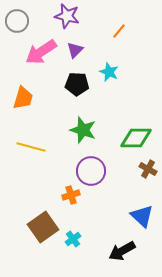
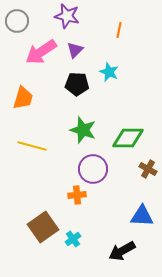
orange line: moved 1 px up; rotated 28 degrees counterclockwise
green diamond: moved 8 px left
yellow line: moved 1 px right, 1 px up
purple circle: moved 2 px right, 2 px up
orange cross: moved 6 px right; rotated 12 degrees clockwise
blue triangle: rotated 40 degrees counterclockwise
